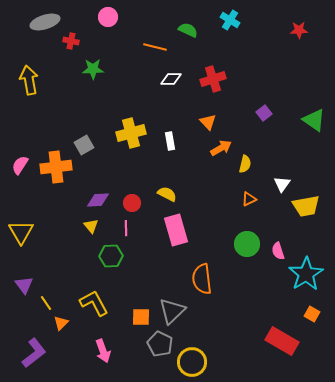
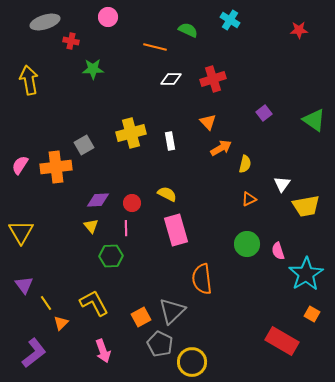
orange square at (141, 317): rotated 30 degrees counterclockwise
